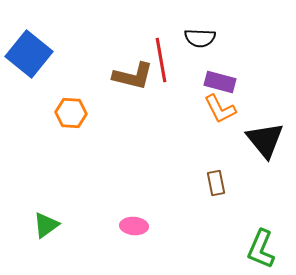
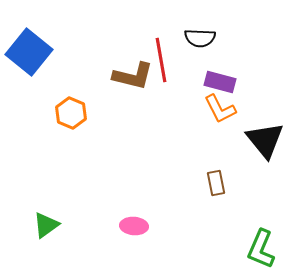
blue square: moved 2 px up
orange hexagon: rotated 20 degrees clockwise
